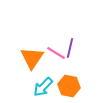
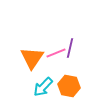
pink line: rotated 54 degrees counterclockwise
